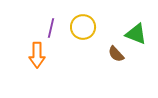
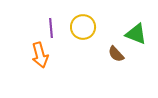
purple line: rotated 18 degrees counterclockwise
orange arrow: moved 3 px right; rotated 15 degrees counterclockwise
